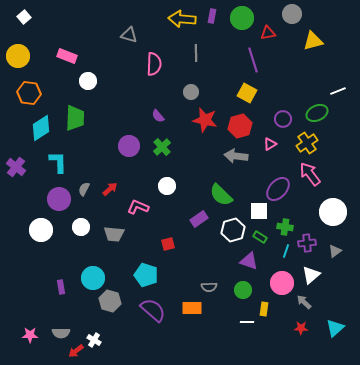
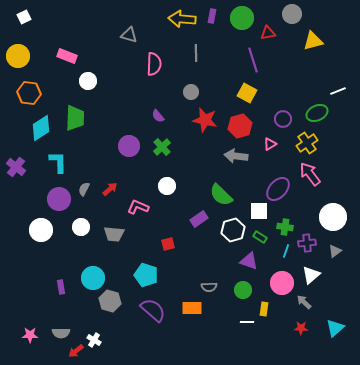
white square at (24, 17): rotated 16 degrees clockwise
white circle at (333, 212): moved 5 px down
